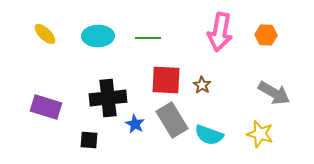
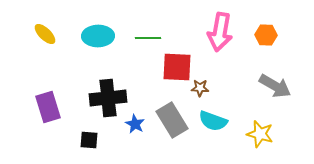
red square: moved 11 px right, 13 px up
brown star: moved 2 px left, 3 px down; rotated 30 degrees counterclockwise
gray arrow: moved 1 px right, 7 px up
purple rectangle: moved 2 px right; rotated 56 degrees clockwise
cyan semicircle: moved 4 px right, 14 px up
